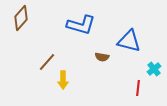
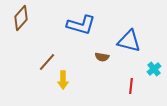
red line: moved 7 px left, 2 px up
